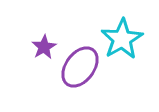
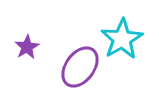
purple star: moved 17 px left
